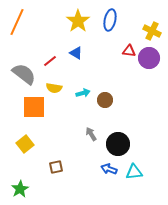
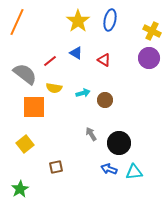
red triangle: moved 25 px left, 9 px down; rotated 24 degrees clockwise
gray semicircle: moved 1 px right
black circle: moved 1 px right, 1 px up
